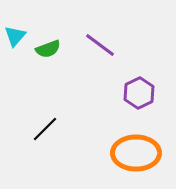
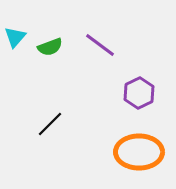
cyan triangle: moved 1 px down
green semicircle: moved 2 px right, 2 px up
black line: moved 5 px right, 5 px up
orange ellipse: moved 3 px right, 1 px up
